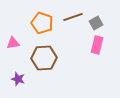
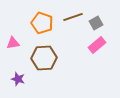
pink rectangle: rotated 36 degrees clockwise
